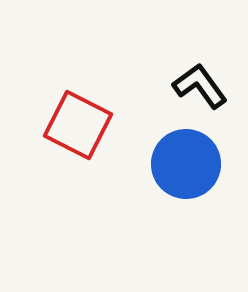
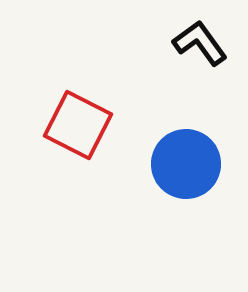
black L-shape: moved 43 px up
